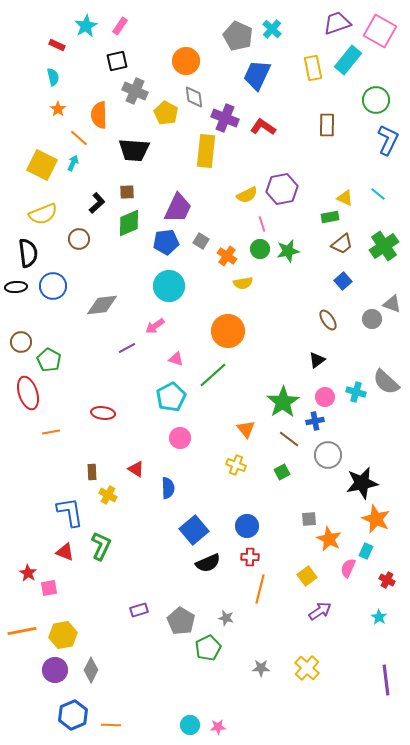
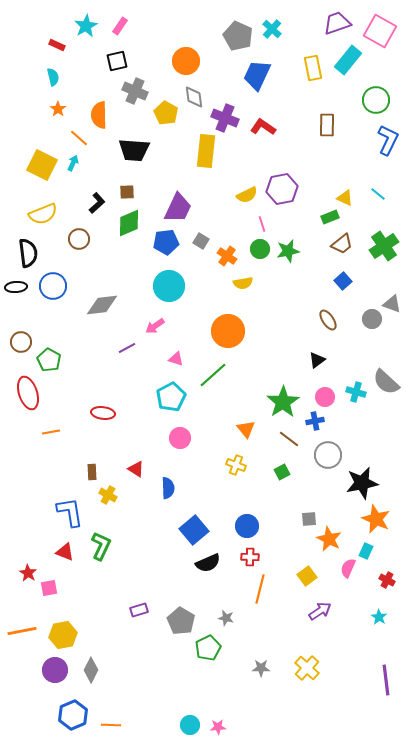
green rectangle at (330, 217): rotated 12 degrees counterclockwise
